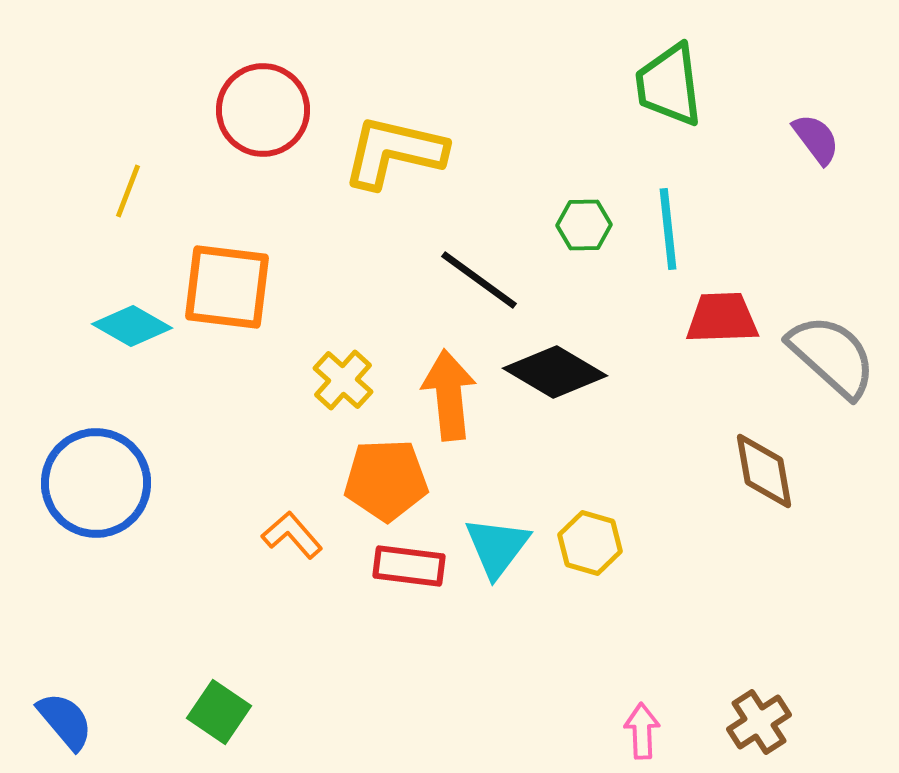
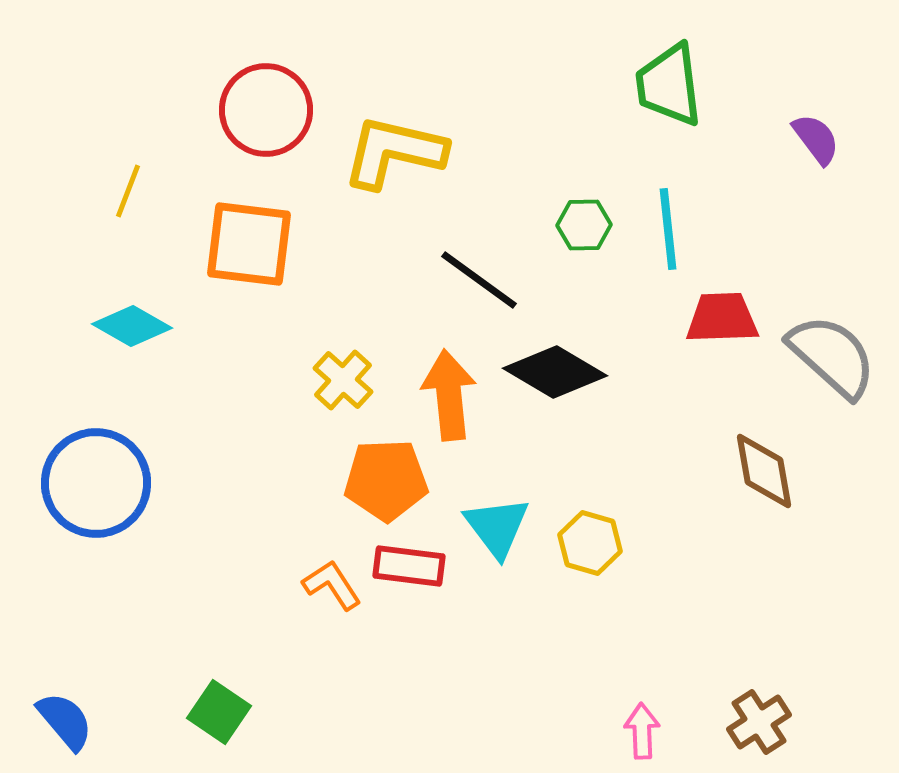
red circle: moved 3 px right
orange square: moved 22 px right, 43 px up
orange L-shape: moved 40 px right, 50 px down; rotated 8 degrees clockwise
cyan triangle: moved 20 px up; rotated 14 degrees counterclockwise
